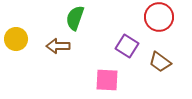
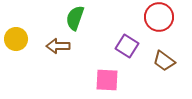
brown trapezoid: moved 4 px right, 1 px up
